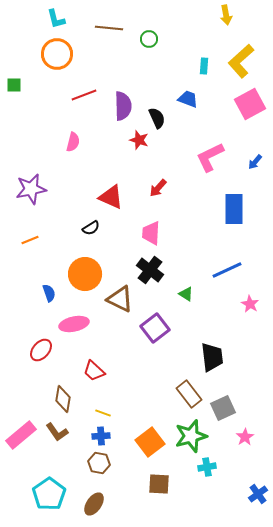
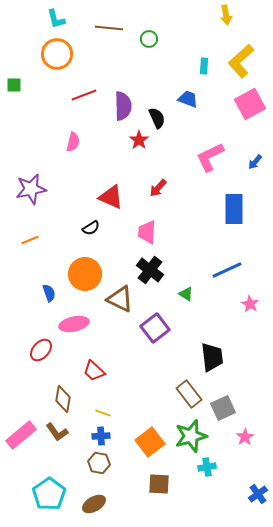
red star at (139, 140): rotated 18 degrees clockwise
pink trapezoid at (151, 233): moved 4 px left, 1 px up
brown ellipse at (94, 504): rotated 25 degrees clockwise
